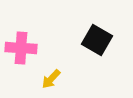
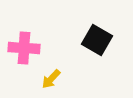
pink cross: moved 3 px right
